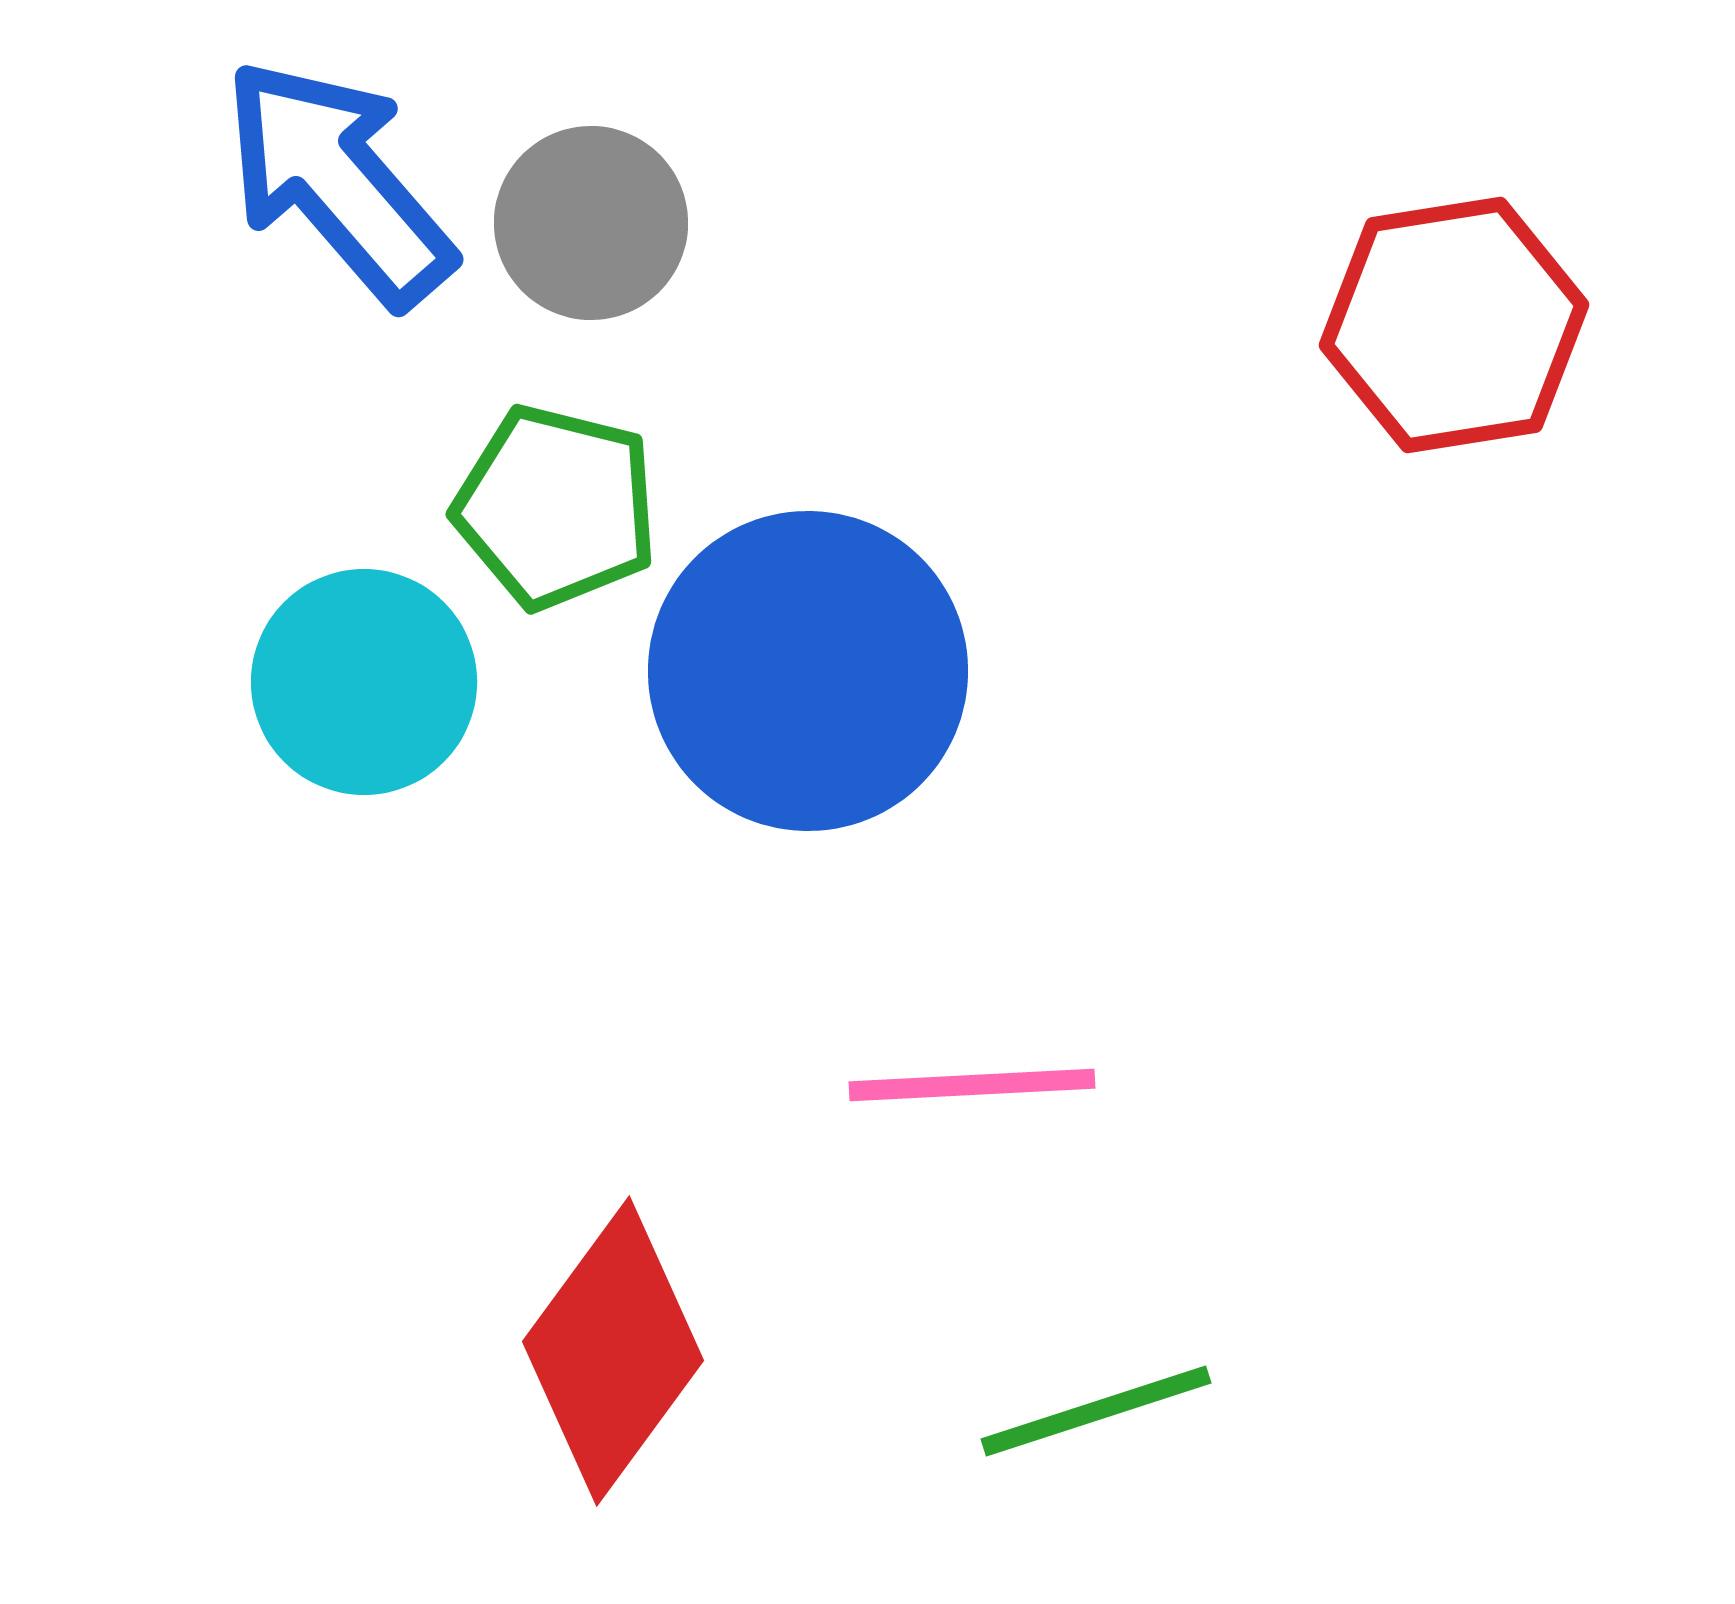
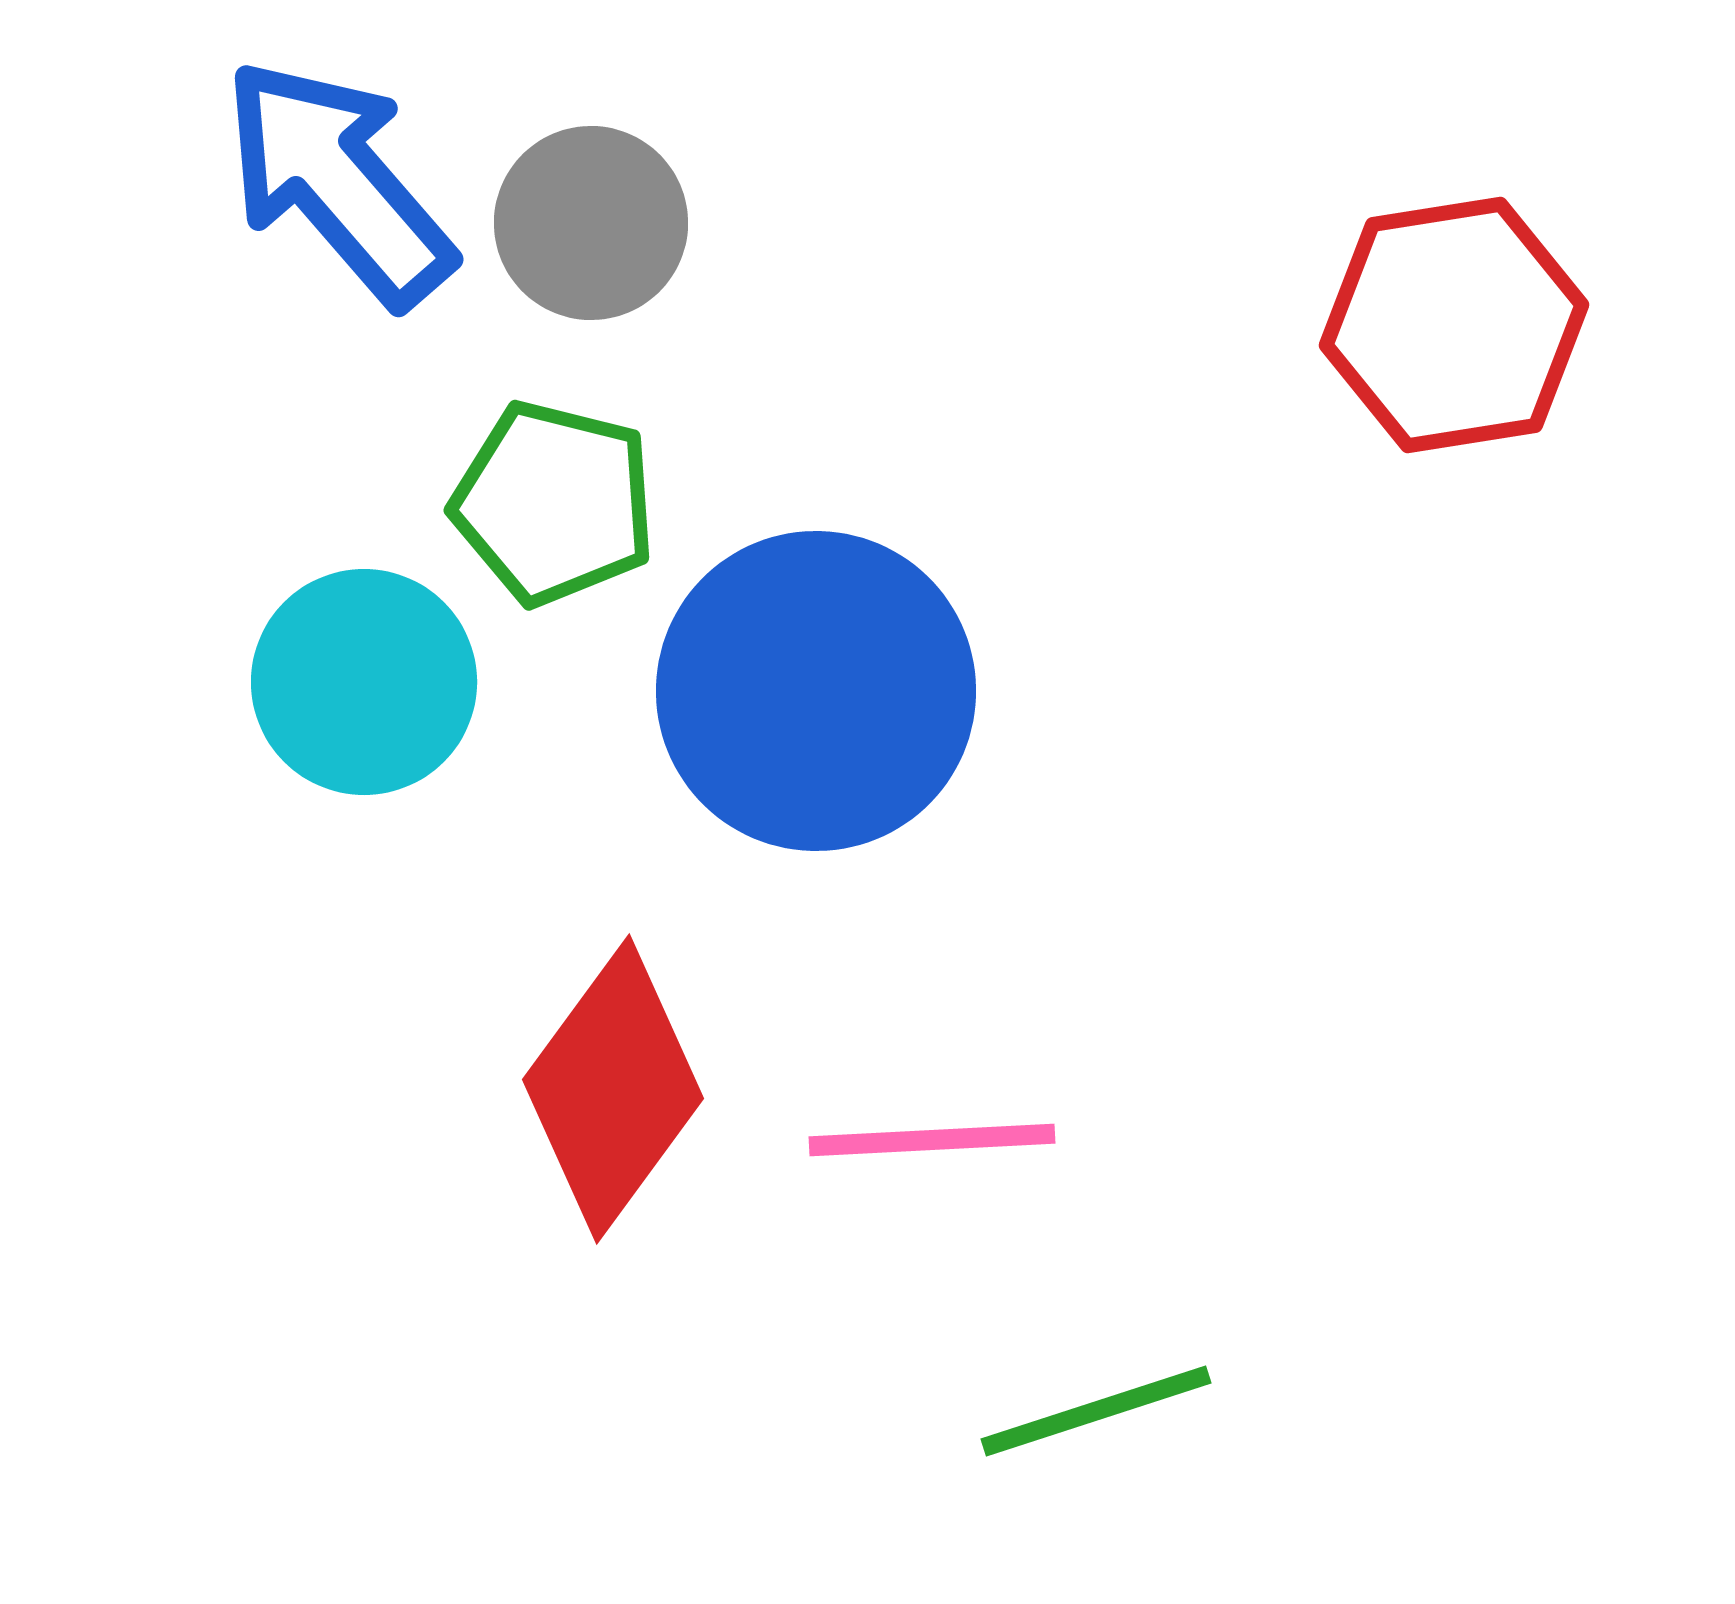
green pentagon: moved 2 px left, 4 px up
blue circle: moved 8 px right, 20 px down
pink line: moved 40 px left, 55 px down
red diamond: moved 262 px up
